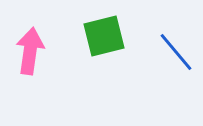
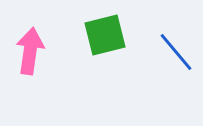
green square: moved 1 px right, 1 px up
